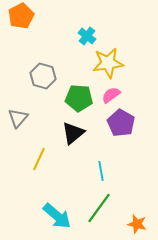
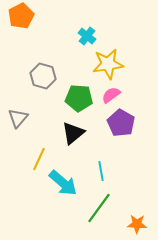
yellow star: moved 1 px down
cyan arrow: moved 6 px right, 33 px up
orange star: rotated 12 degrees counterclockwise
